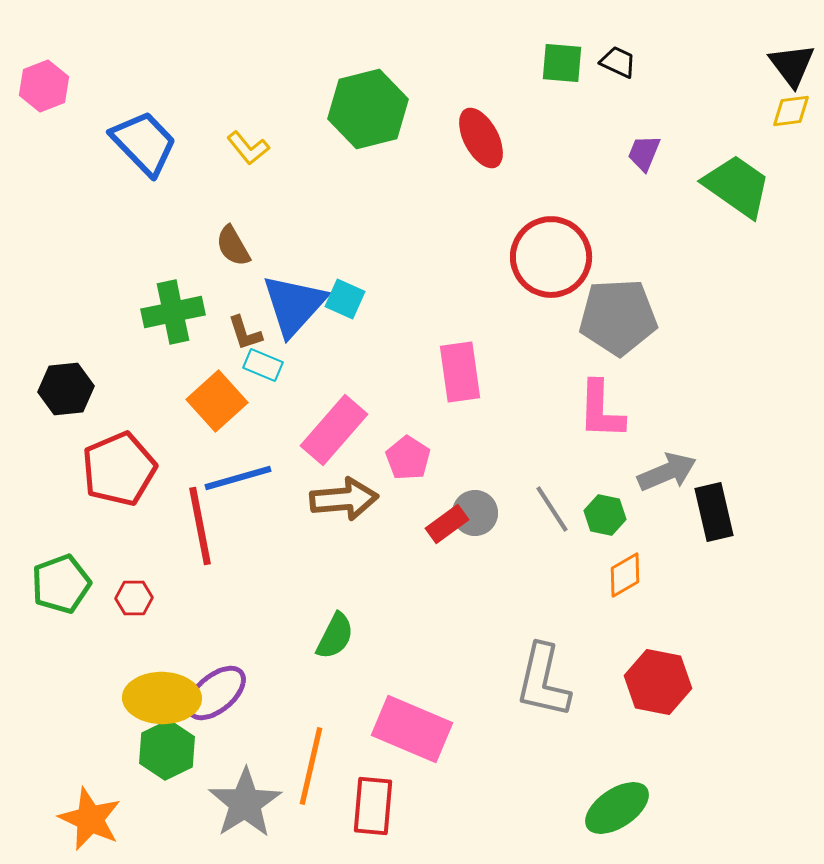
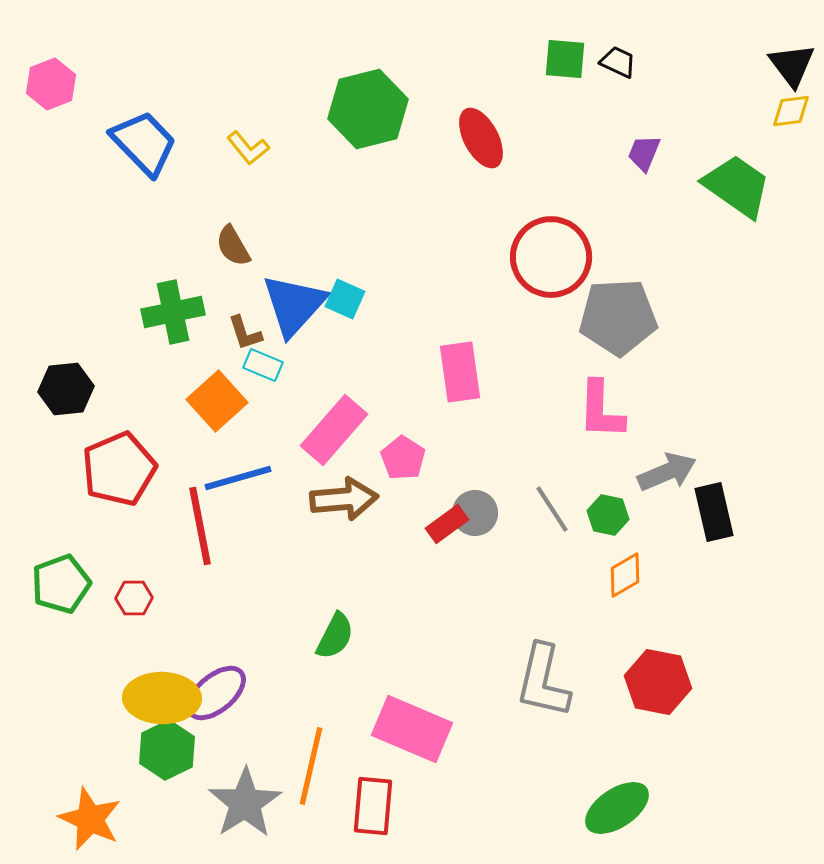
green square at (562, 63): moved 3 px right, 4 px up
pink hexagon at (44, 86): moved 7 px right, 2 px up
pink pentagon at (408, 458): moved 5 px left
green hexagon at (605, 515): moved 3 px right
